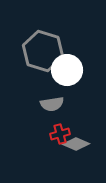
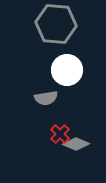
gray hexagon: moved 13 px right, 27 px up; rotated 12 degrees counterclockwise
gray semicircle: moved 6 px left, 6 px up
red cross: rotated 30 degrees counterclockwise
